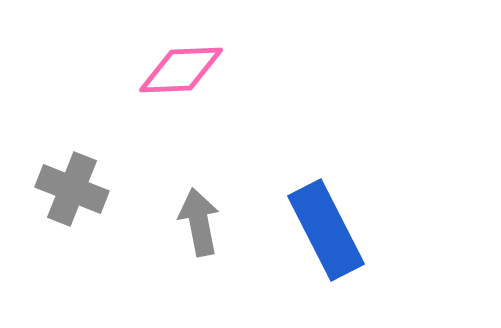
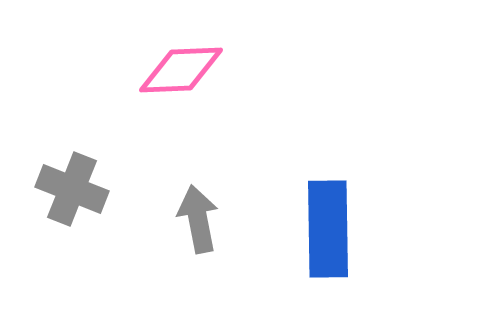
gray arrow: moved 1 px left, 3 px up
blue rectangle: moved 2 px right, 1 px up; rotated 26 degrees clockwise
